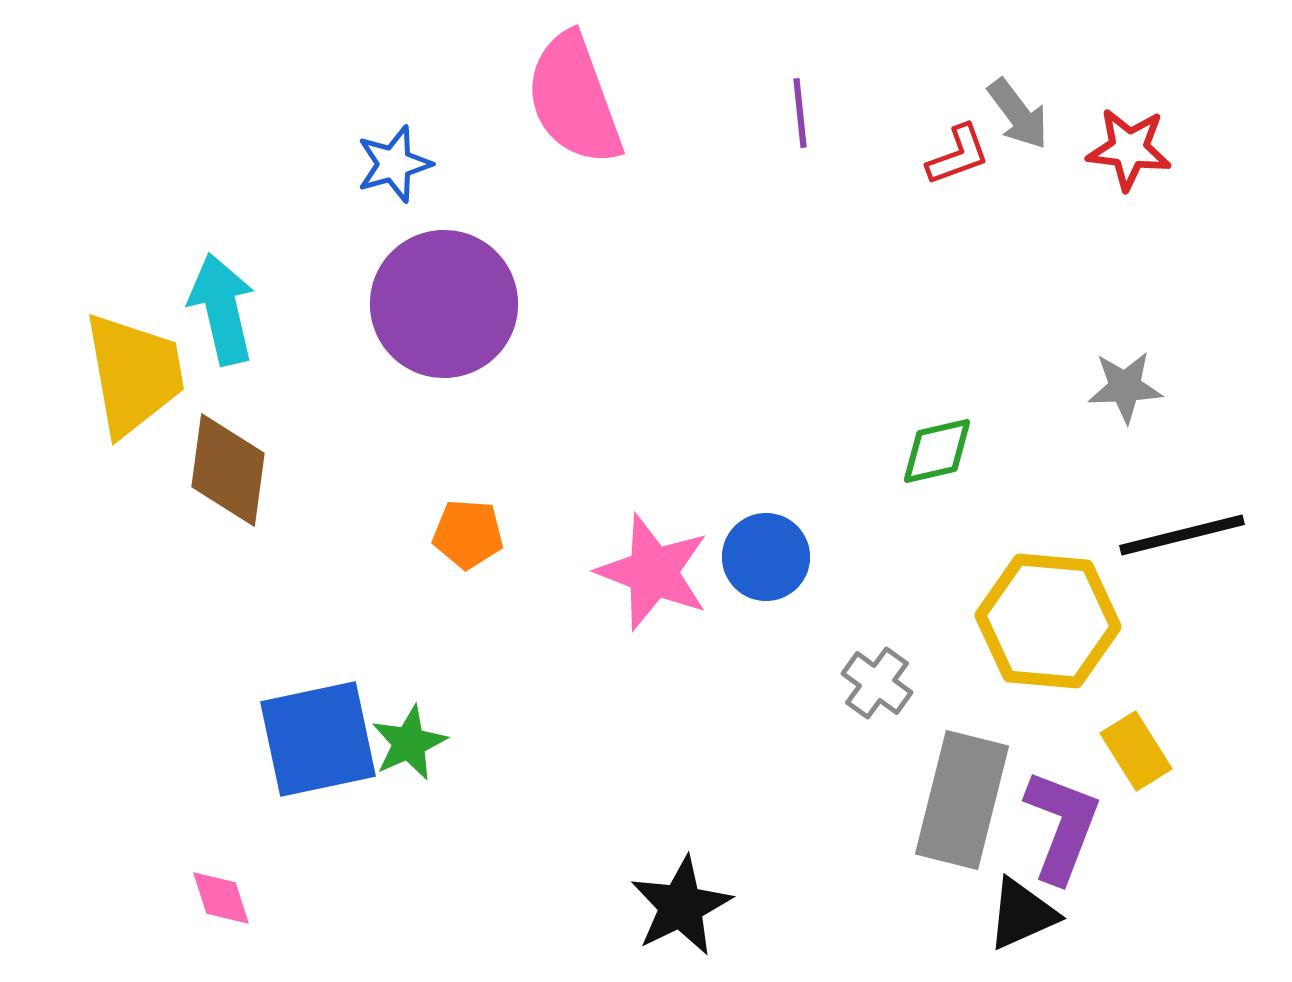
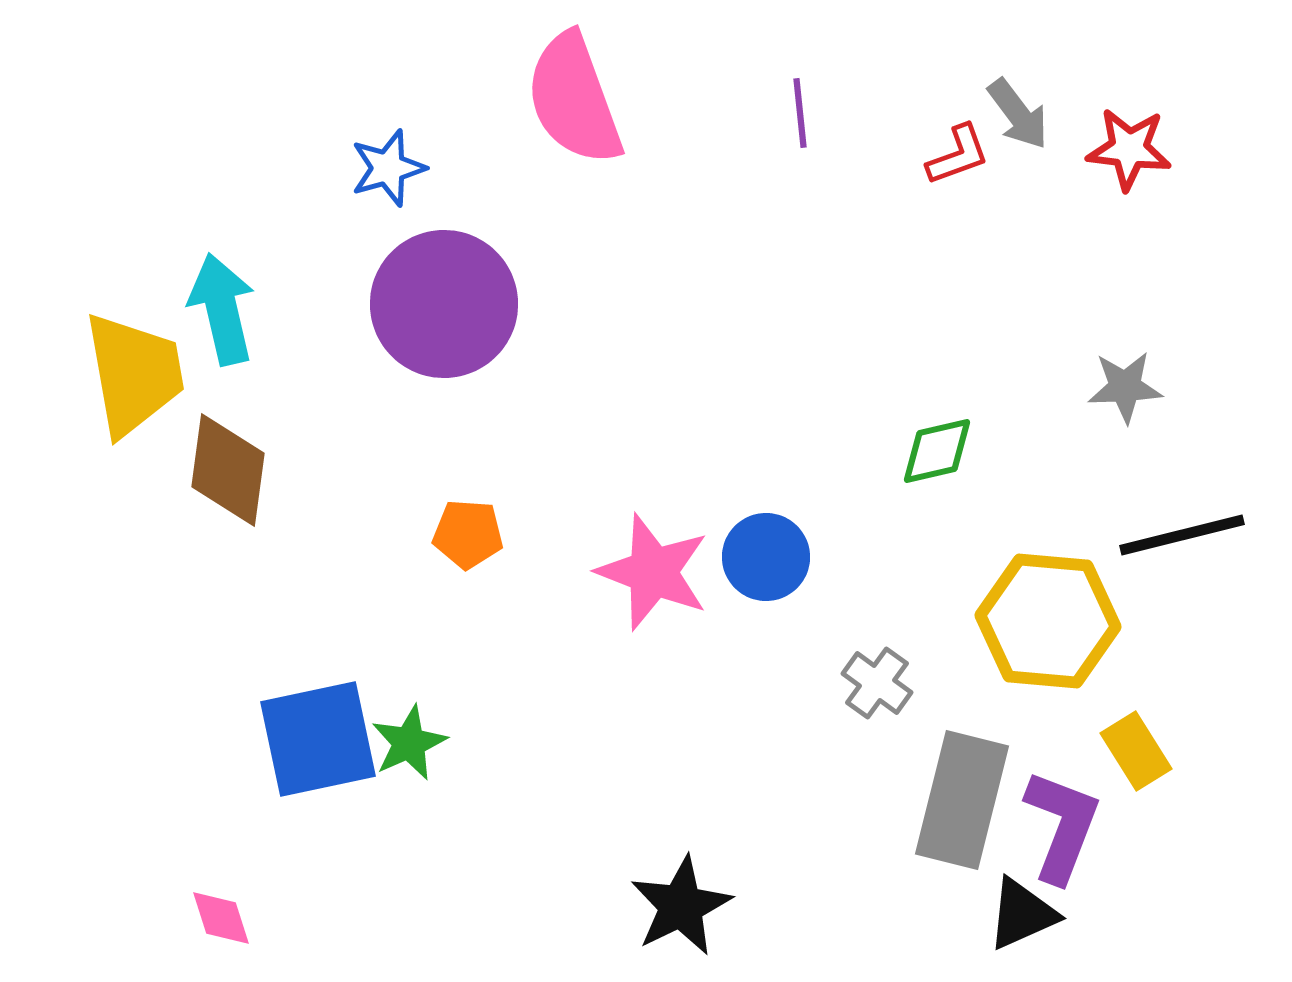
blue star: moved 6 px left, 4 px down
pink diamond: moved 20 px down
